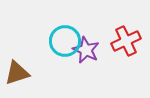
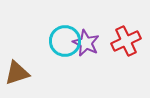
purple star: moved 7 px up
